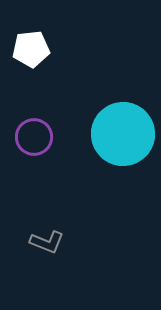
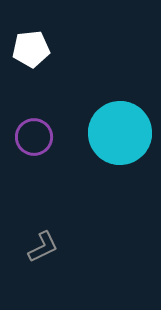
cyan circle: moved 3 px left, 1 px up
gray L-shape: moved 4 px left, 5 px down; rotated 48 degrees counterclockwise
